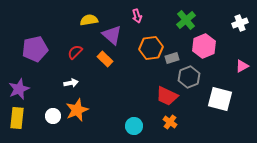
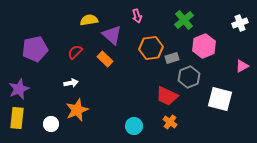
green cross: moved 2 px left
white circle: moved 2 px left, 8 px down
